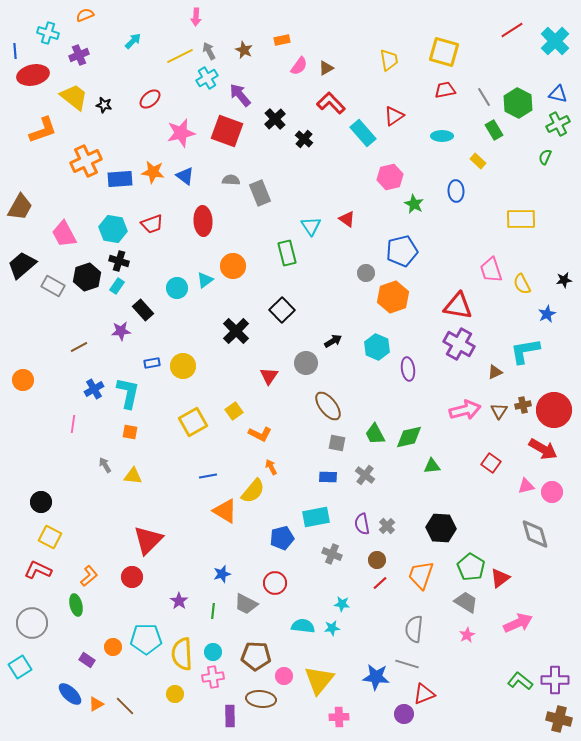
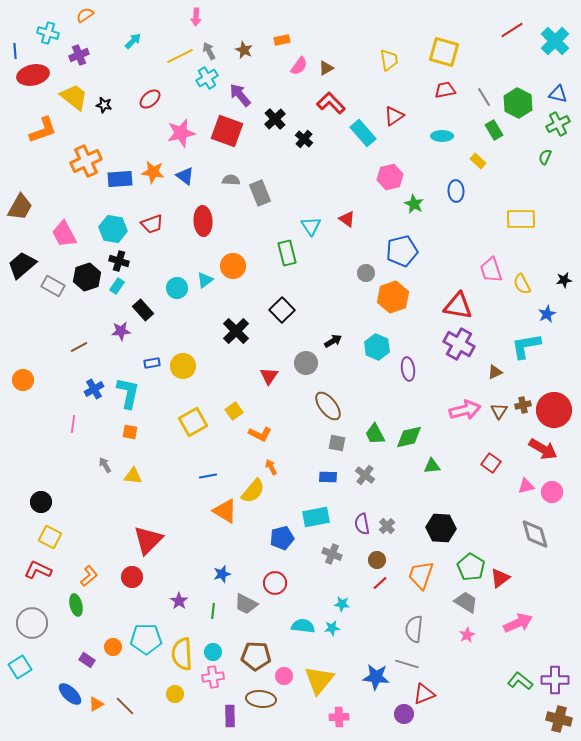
orange semicircle at (85, 15): rotated 12 degrees counterclockwise
cyan L-shape at (525, 351): moved 1 px right, 5 px up
